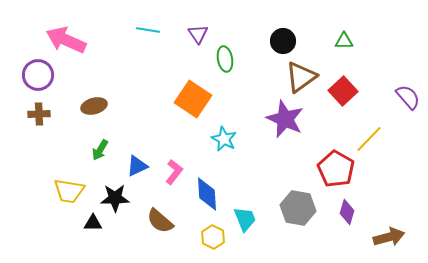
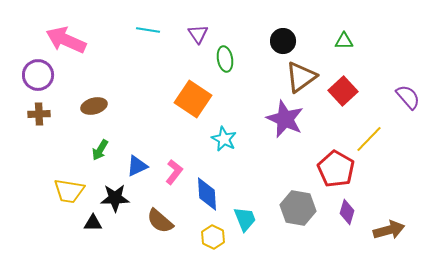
brown arrow: moved 7 px up
